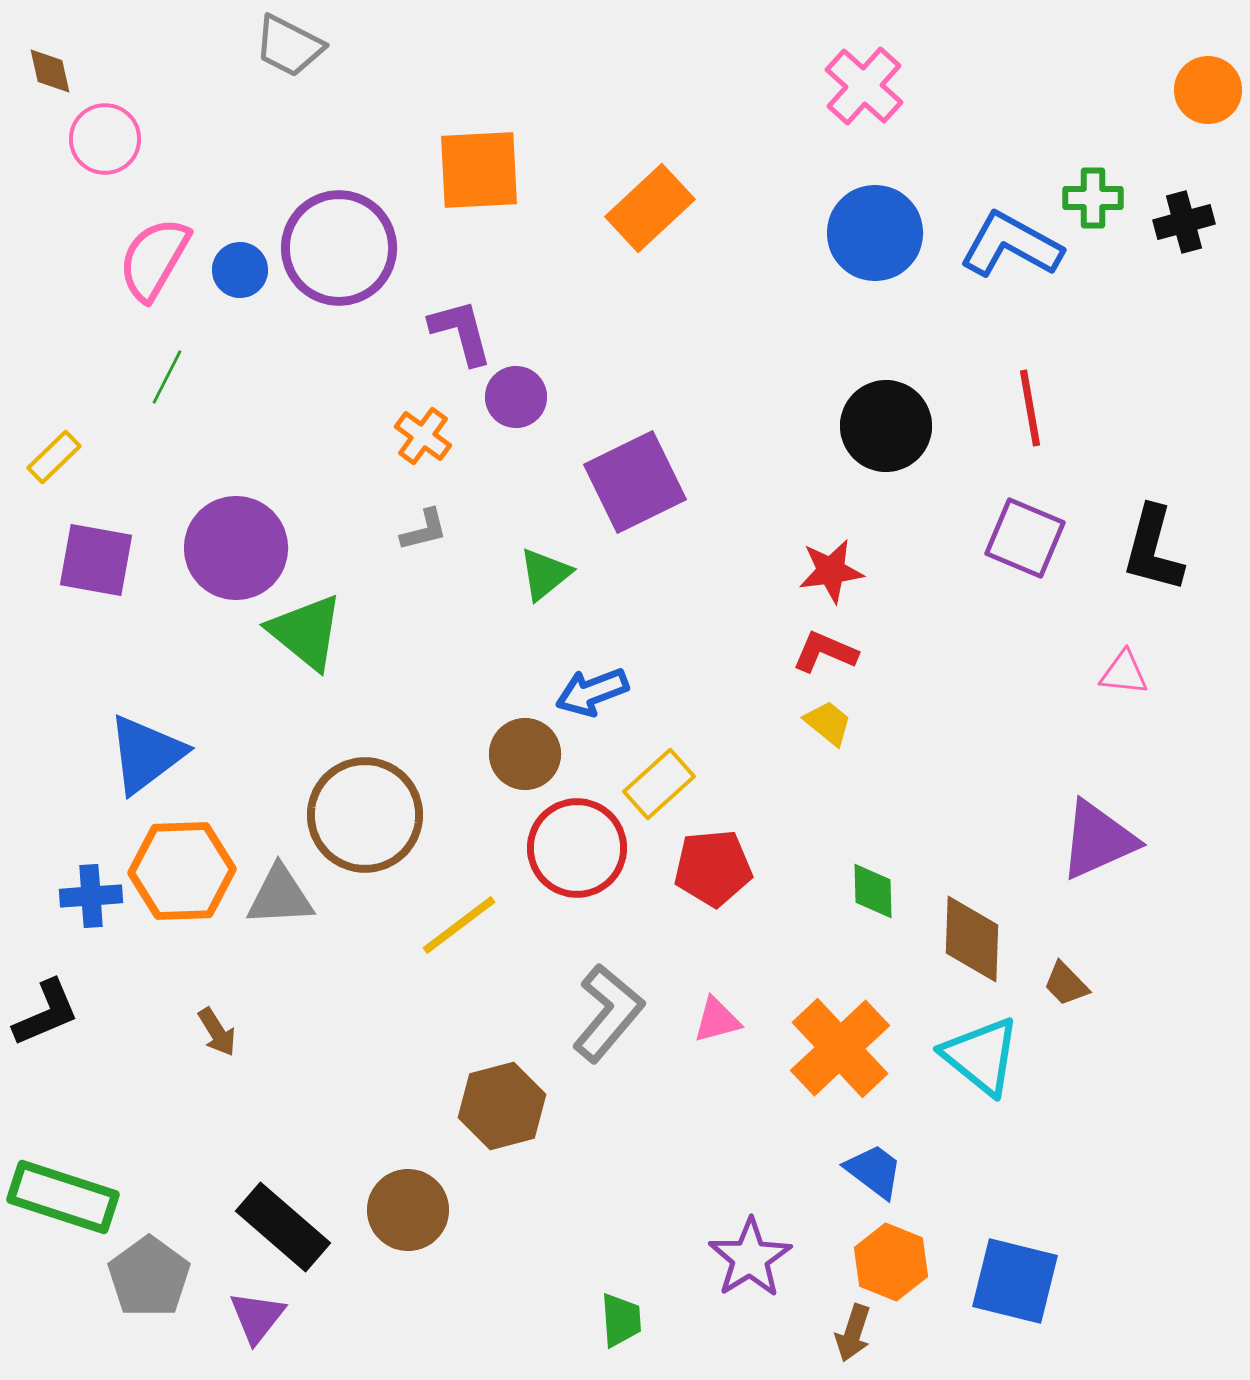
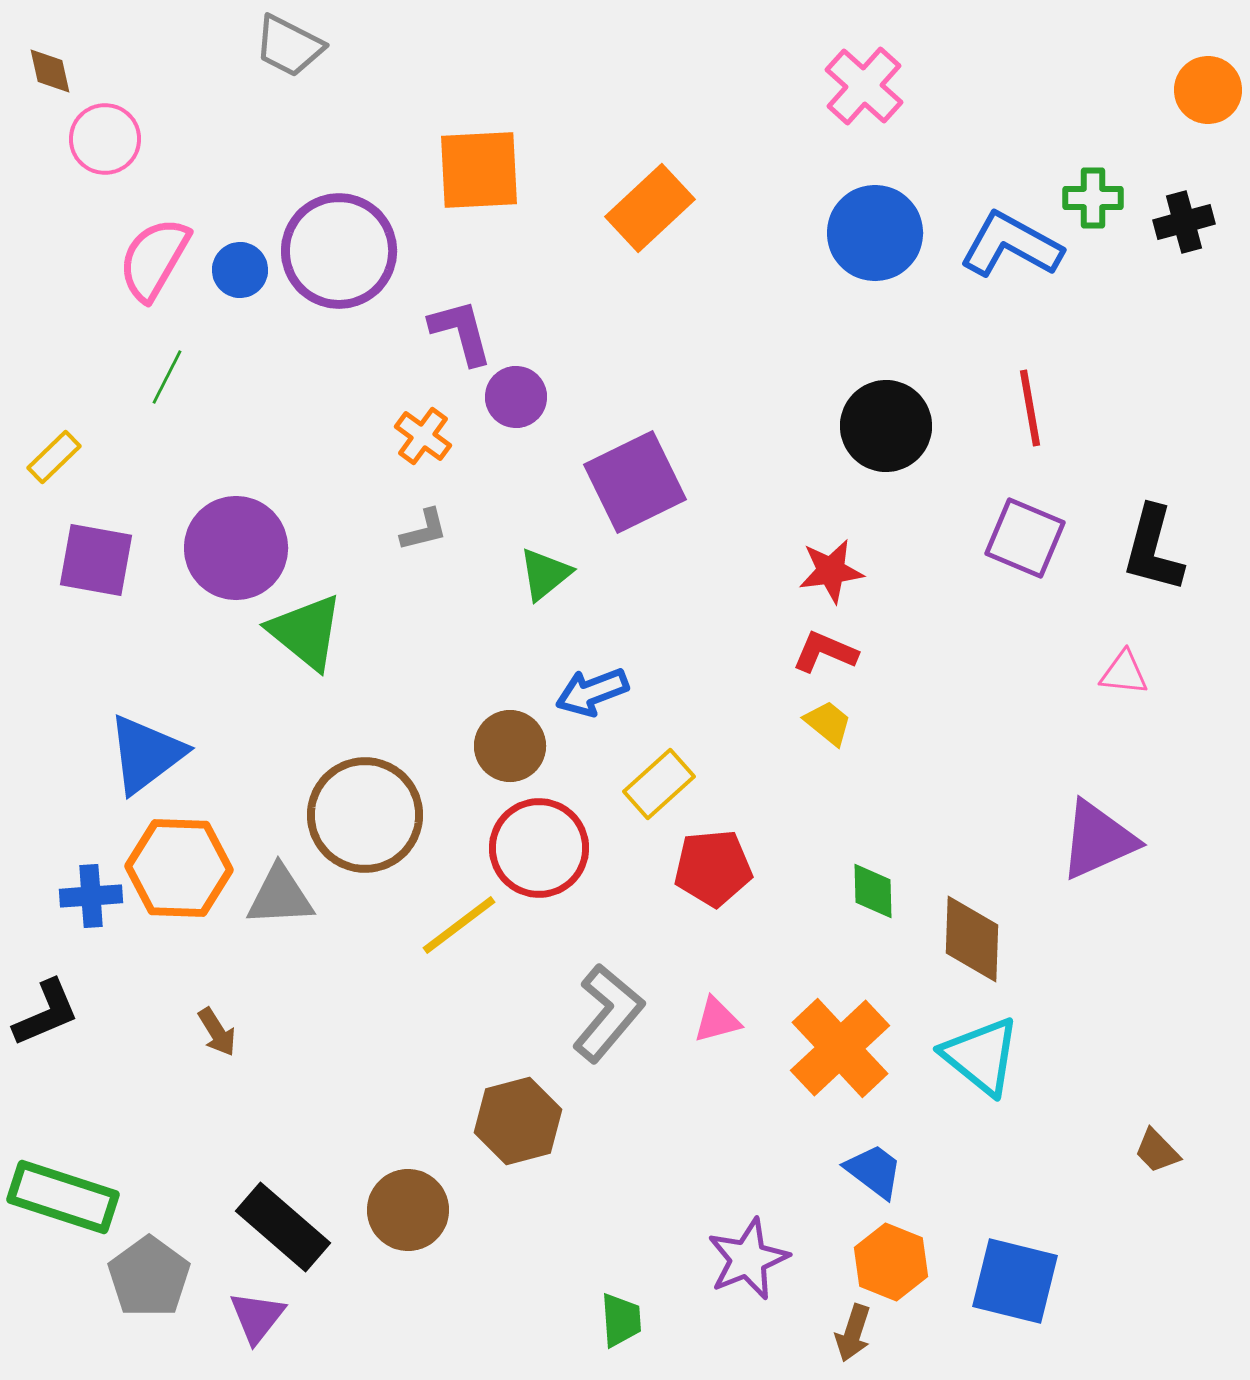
purple circle at (339, 248): moved 3 px down
brown circle at (525, 754): moved 15 px left, 8 px up
red circle at (577, 848): moved 38 px left
orange hexagon at (182, 871): moved 3 px left, 3 px up; rotated 4 degrees clockwise
brown trapezoid at (1066, 984): moved 91 px right, 167 px down
brown hexagon at (502, 1106): moved 16 px right, 15 px down
purple star at (750, 1258): moved 2 px left, 1 px down; rotated 10 degrees clockwise
